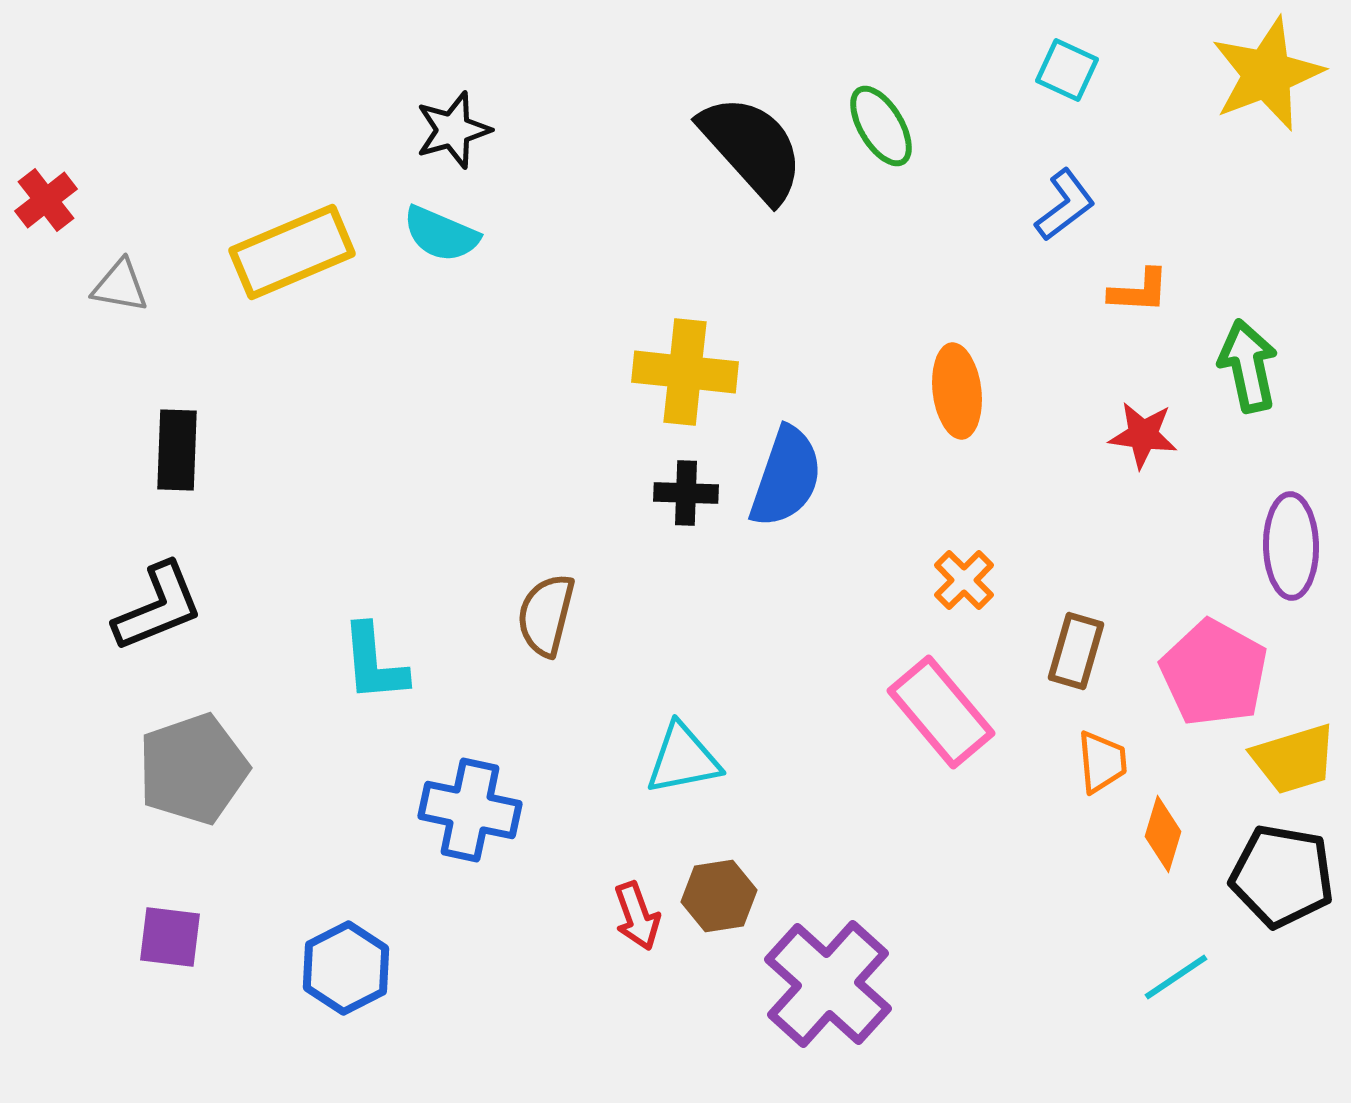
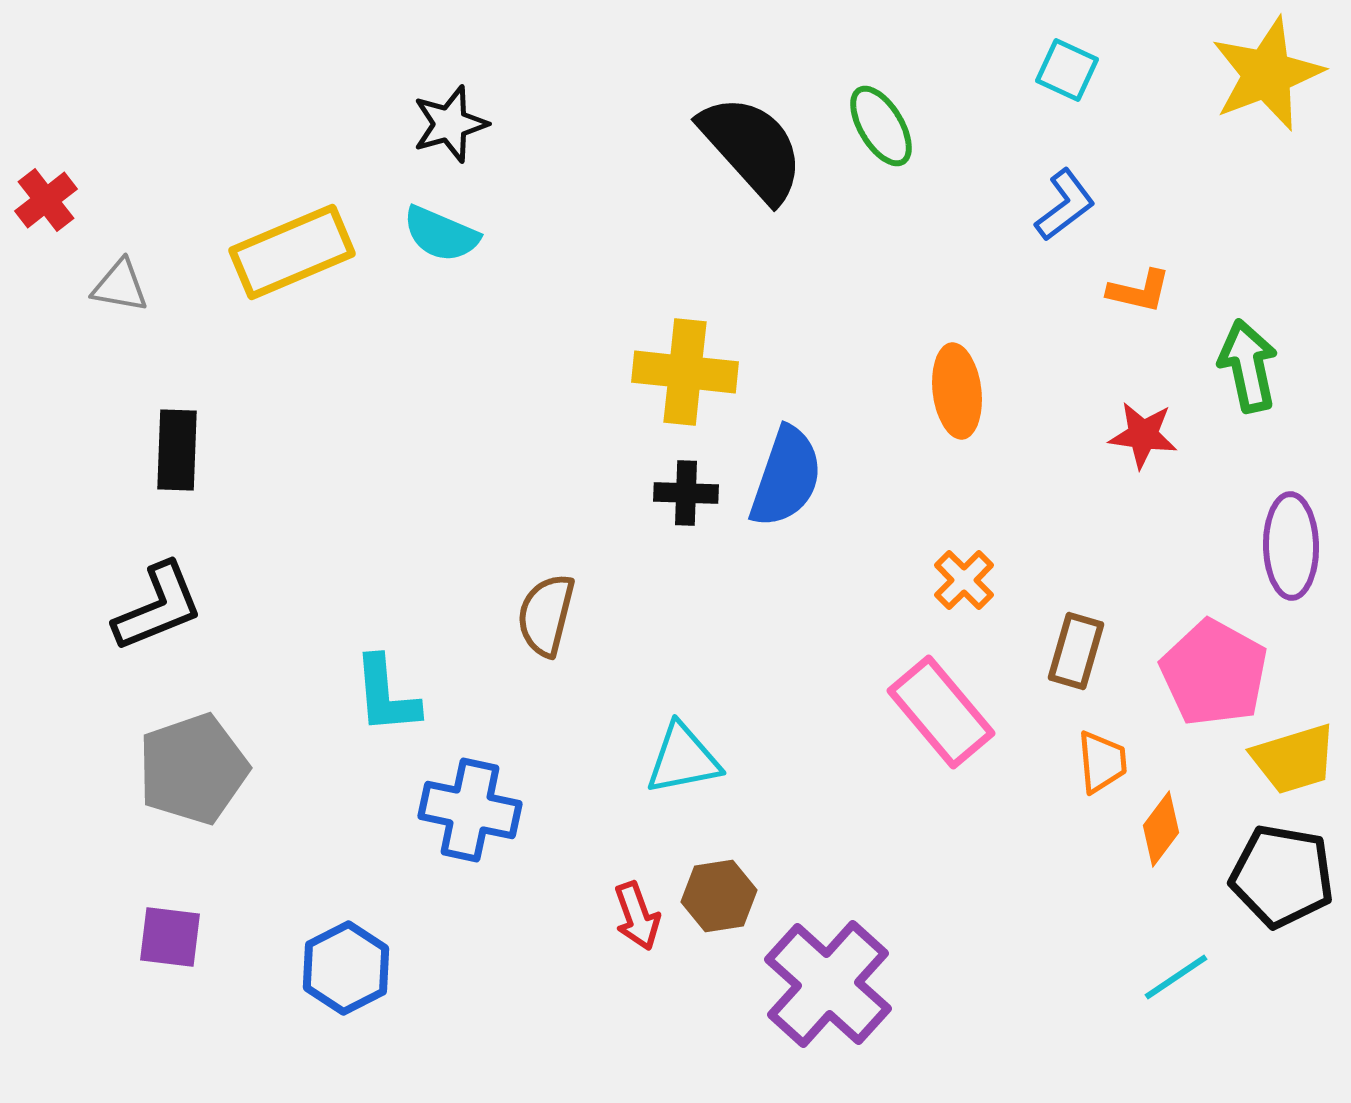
black star: moved 3 px left, 6 px up
orange L-shape: rotated 10 degrees clockwise
cyan L-shape: moved 12 px right, 32 px down
orange diamond: moved 2 px left, 5 px up; rotated 20 degrees clockwise
